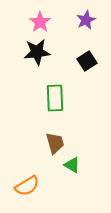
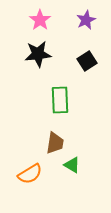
pink star: moved 2 px up
black star: moved 1 px right, 2 px down
green rectangle: moved 5 px right, 2 px down
brown trapezoid: rotated 25 degrees clockwise
orange semicircle: moved 3 px right, 12 px up
